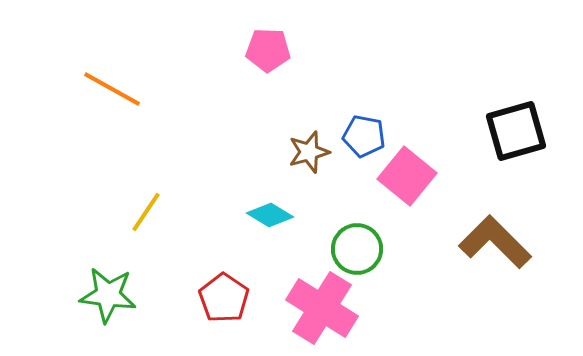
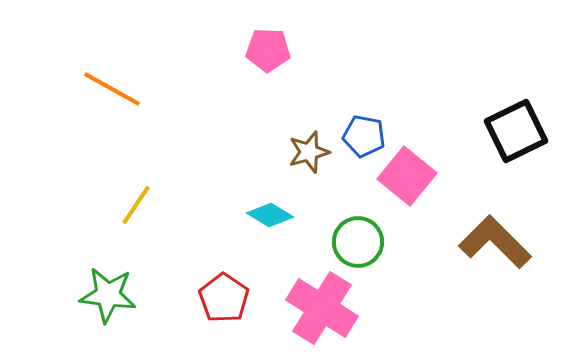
black square: rotated 10 degrees counterclockwise
yellow line: moved 10 px left, 7 px up
green circle: moved 1 px right, 7 px up
